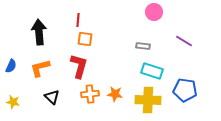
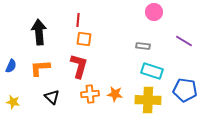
orange square: moved 1 px left
orange L-shape: rotated 10 degrees clockwise
